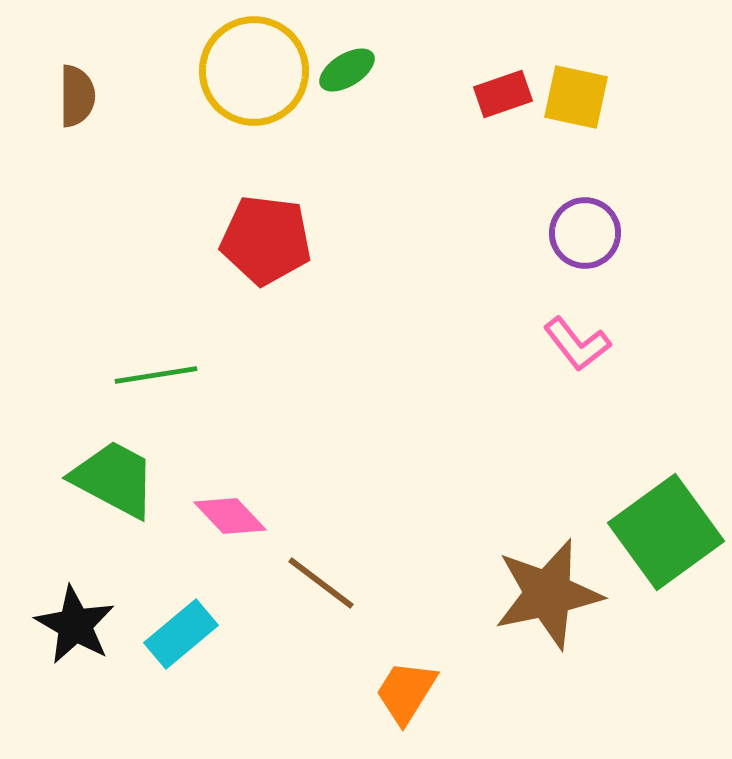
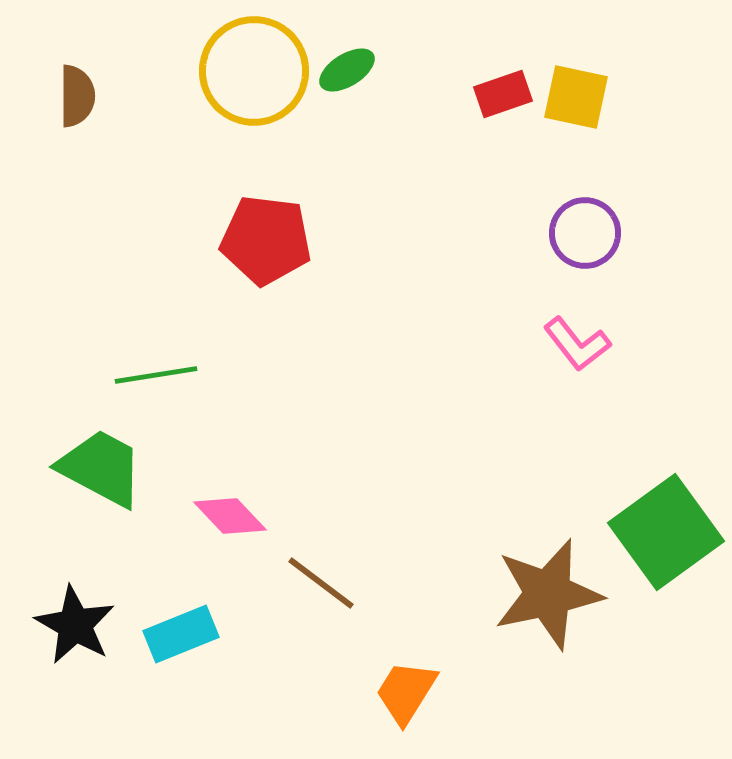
green trapezoid: moved 13 px left, 11 px up
cyan rectangle: rotated 18 degrees clockwise
